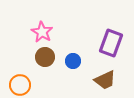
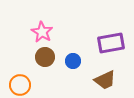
purple rectangle: rotated 60 degrees clockwise
